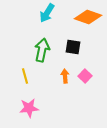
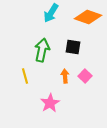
cyan arrow: moved 4 px right
pink star: moved 21 px right, 5 px up; rotated 24 degrees counterclockwise
